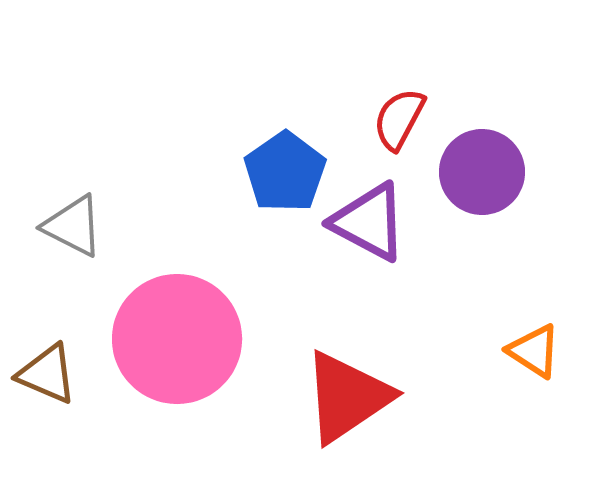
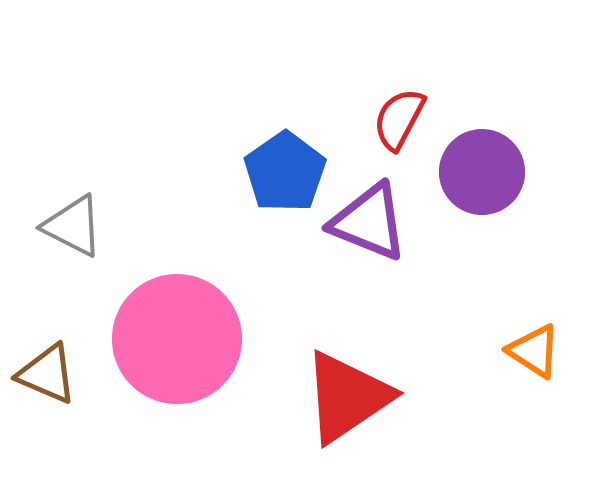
purple triangle: rotated 6 degrees counterclockwise
